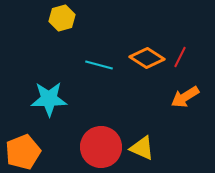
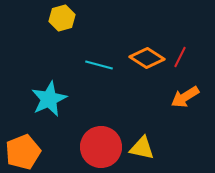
cyan star: rotated 24 degrees counterclockwise
yellow triangle: rotated 12 degrees counterclockwise
